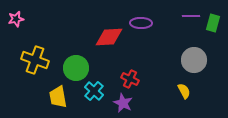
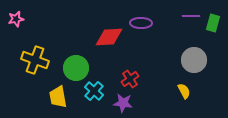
red cross: rotated 30 degrees clockwise
purple star: rotated 18 degrees counterclockwise
